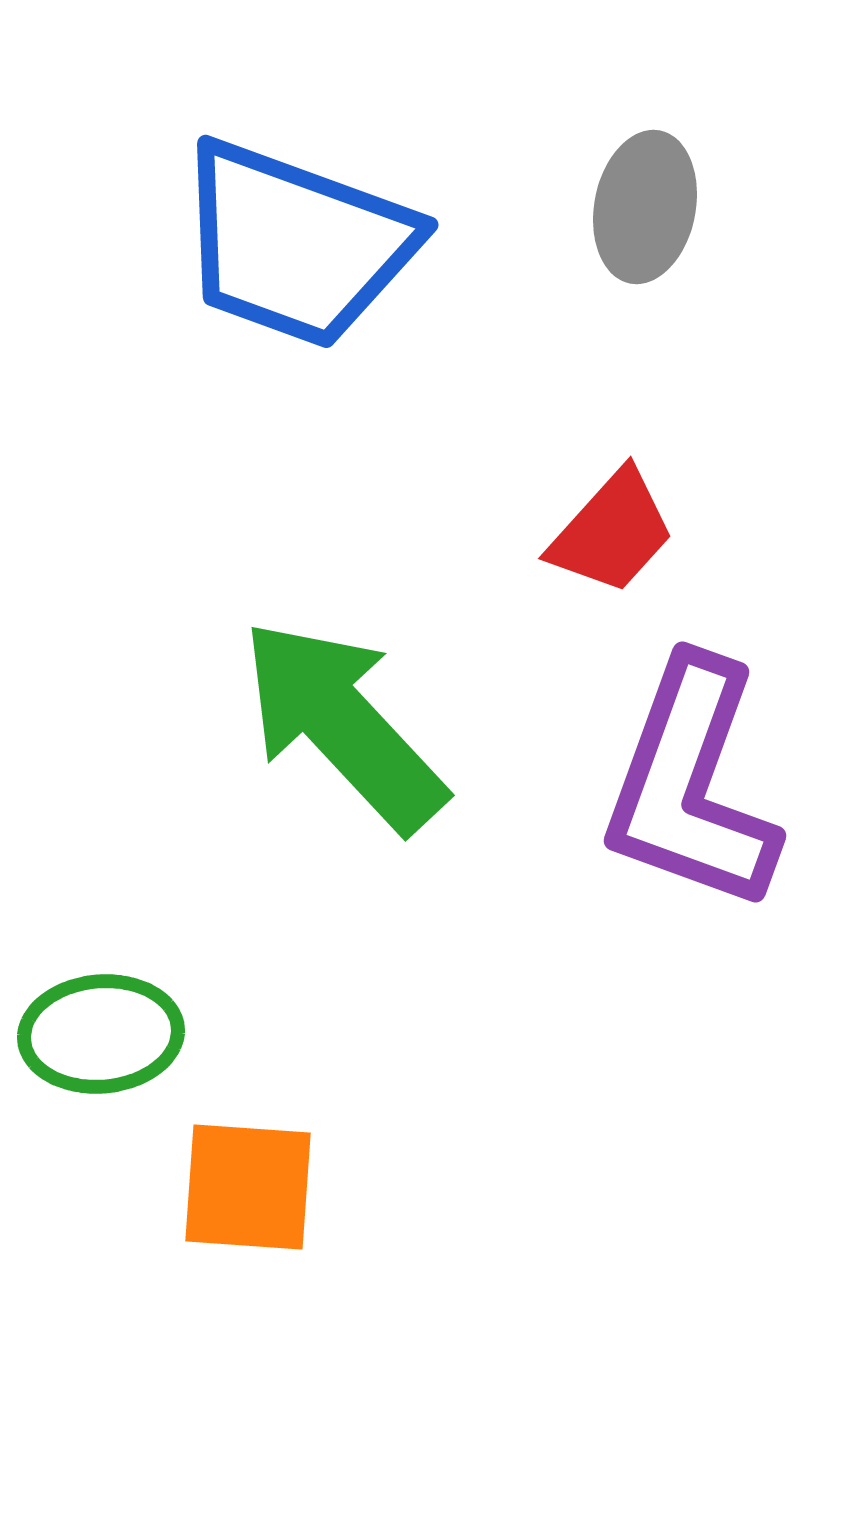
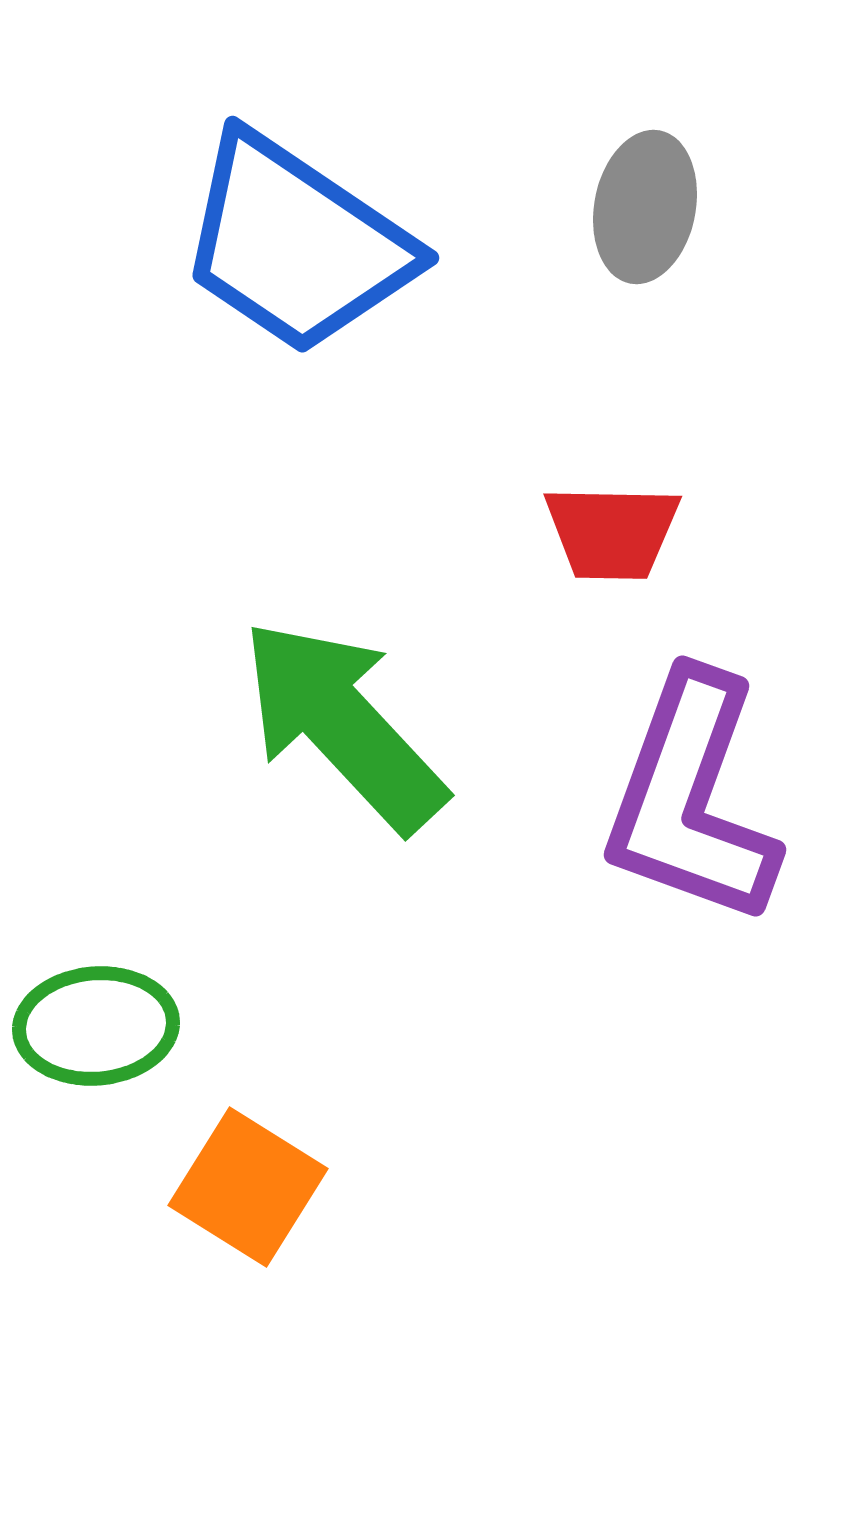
blue trapezoid: rotated 14 degrees clockwise
red trapezoid: rotated 49 degrees clockwise
purple L-shape: moved 14 px down
green ellipse: moved 5 px left, 8 px up
orange square: rotated 28 degrees clockwise
